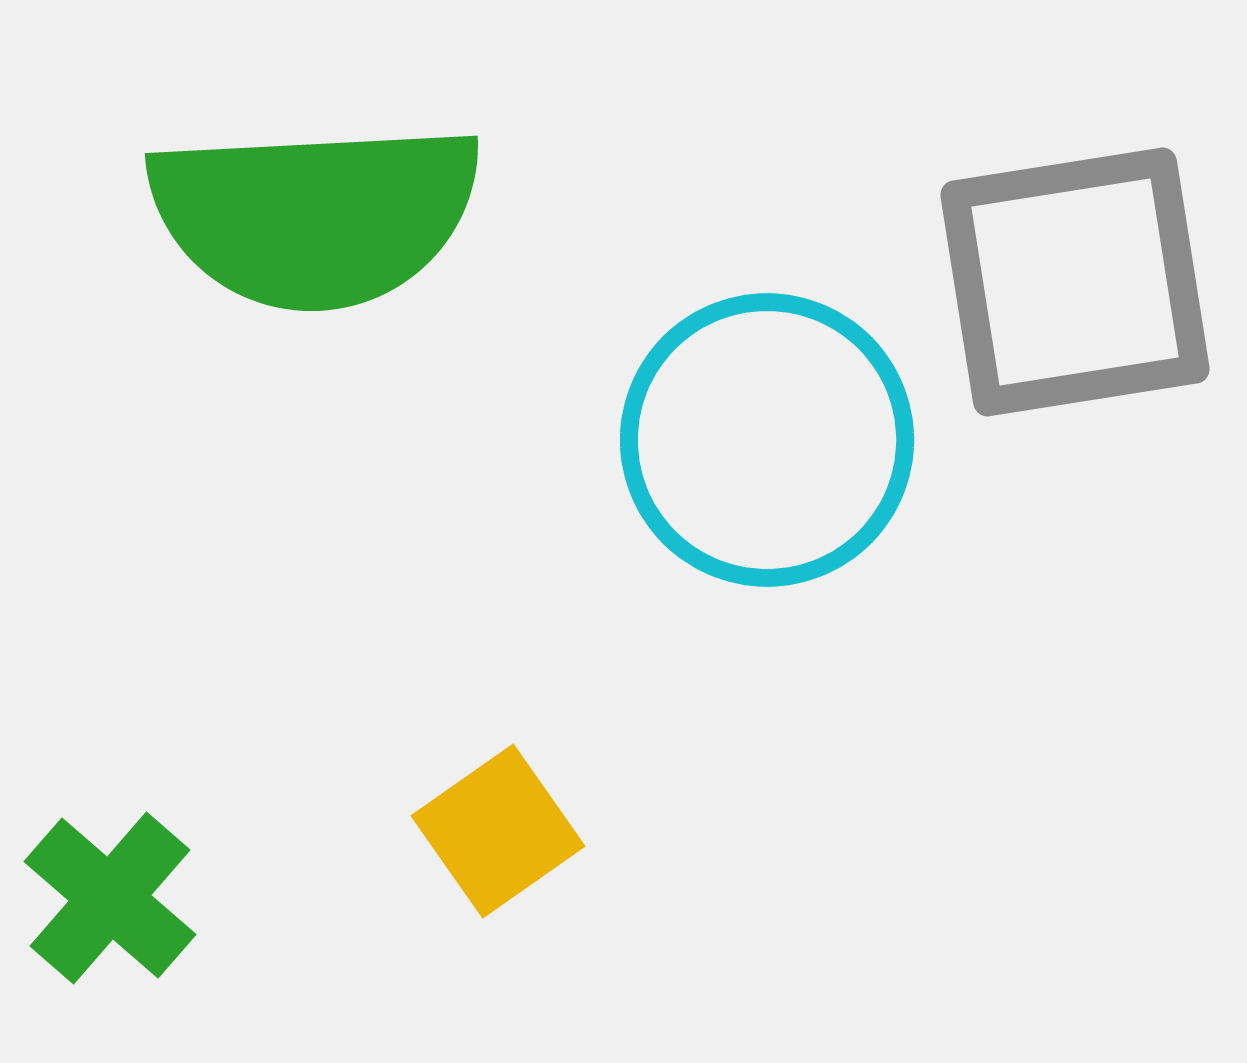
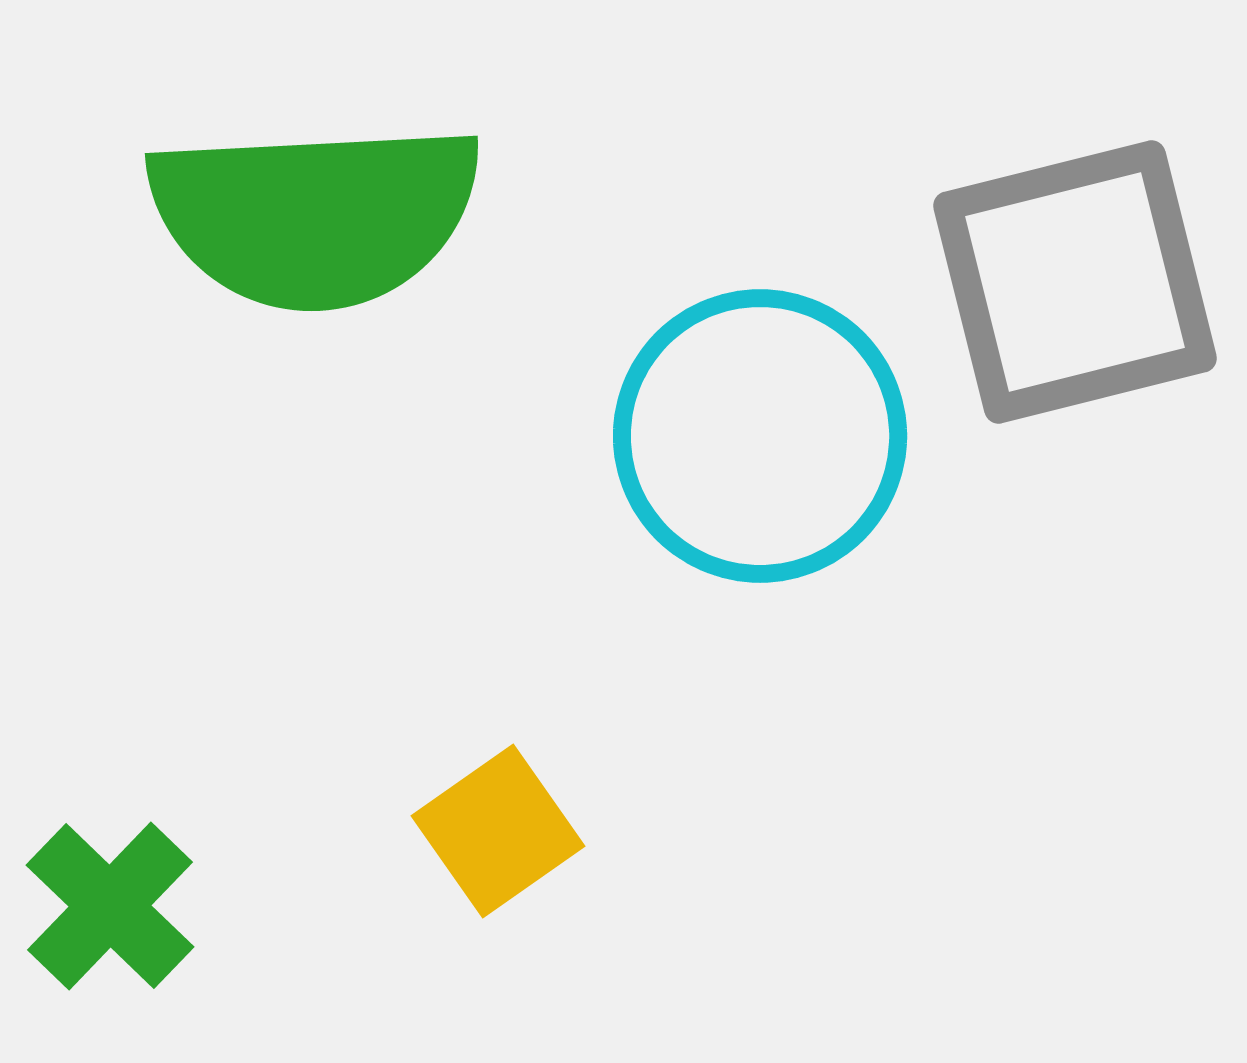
gray square: rotated 5 degrees counterclockwise
cyan circle: moved 7 px left, 4 px up
green cross: moved 8 px down; rotated 3 degrees clockwise
